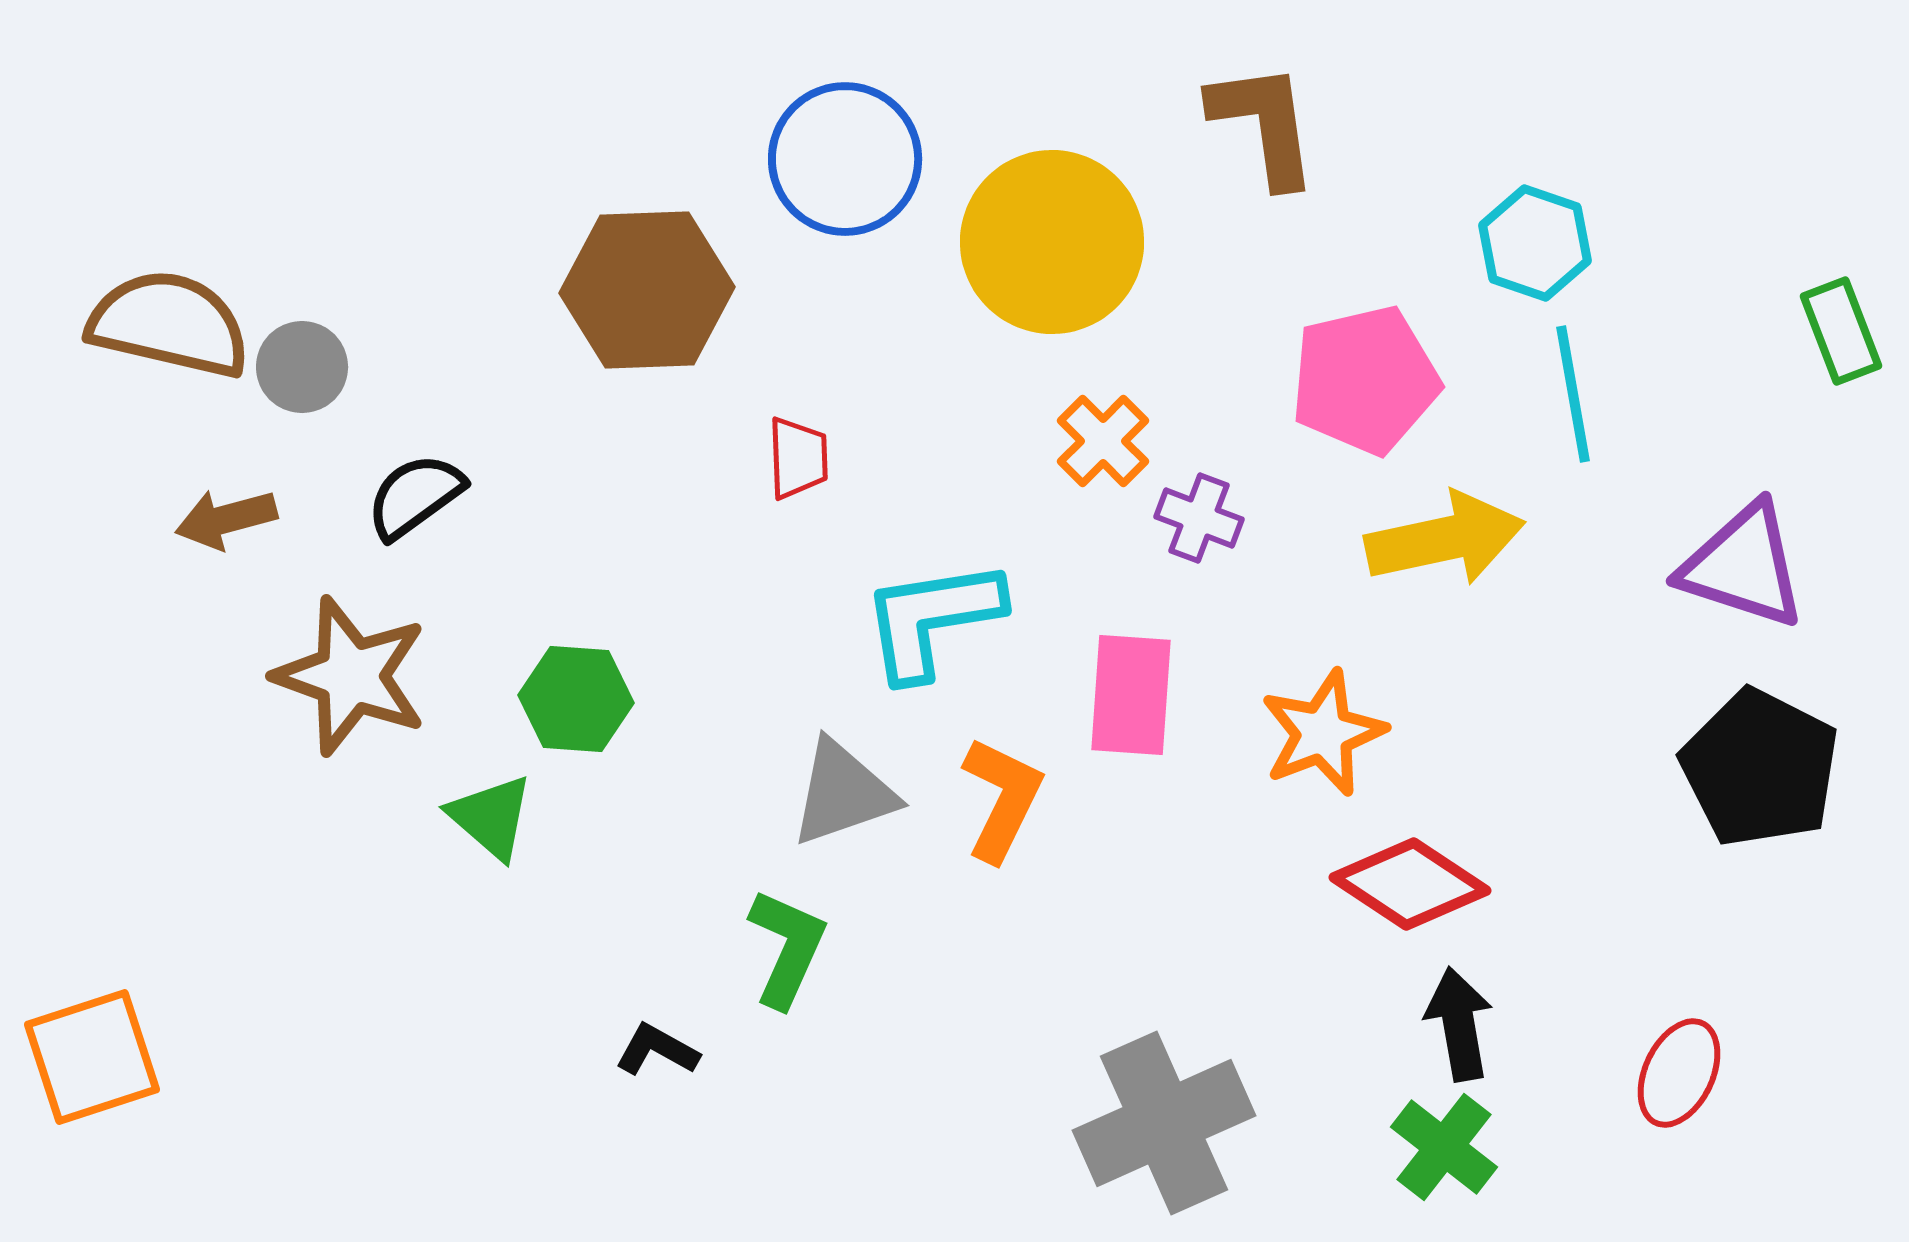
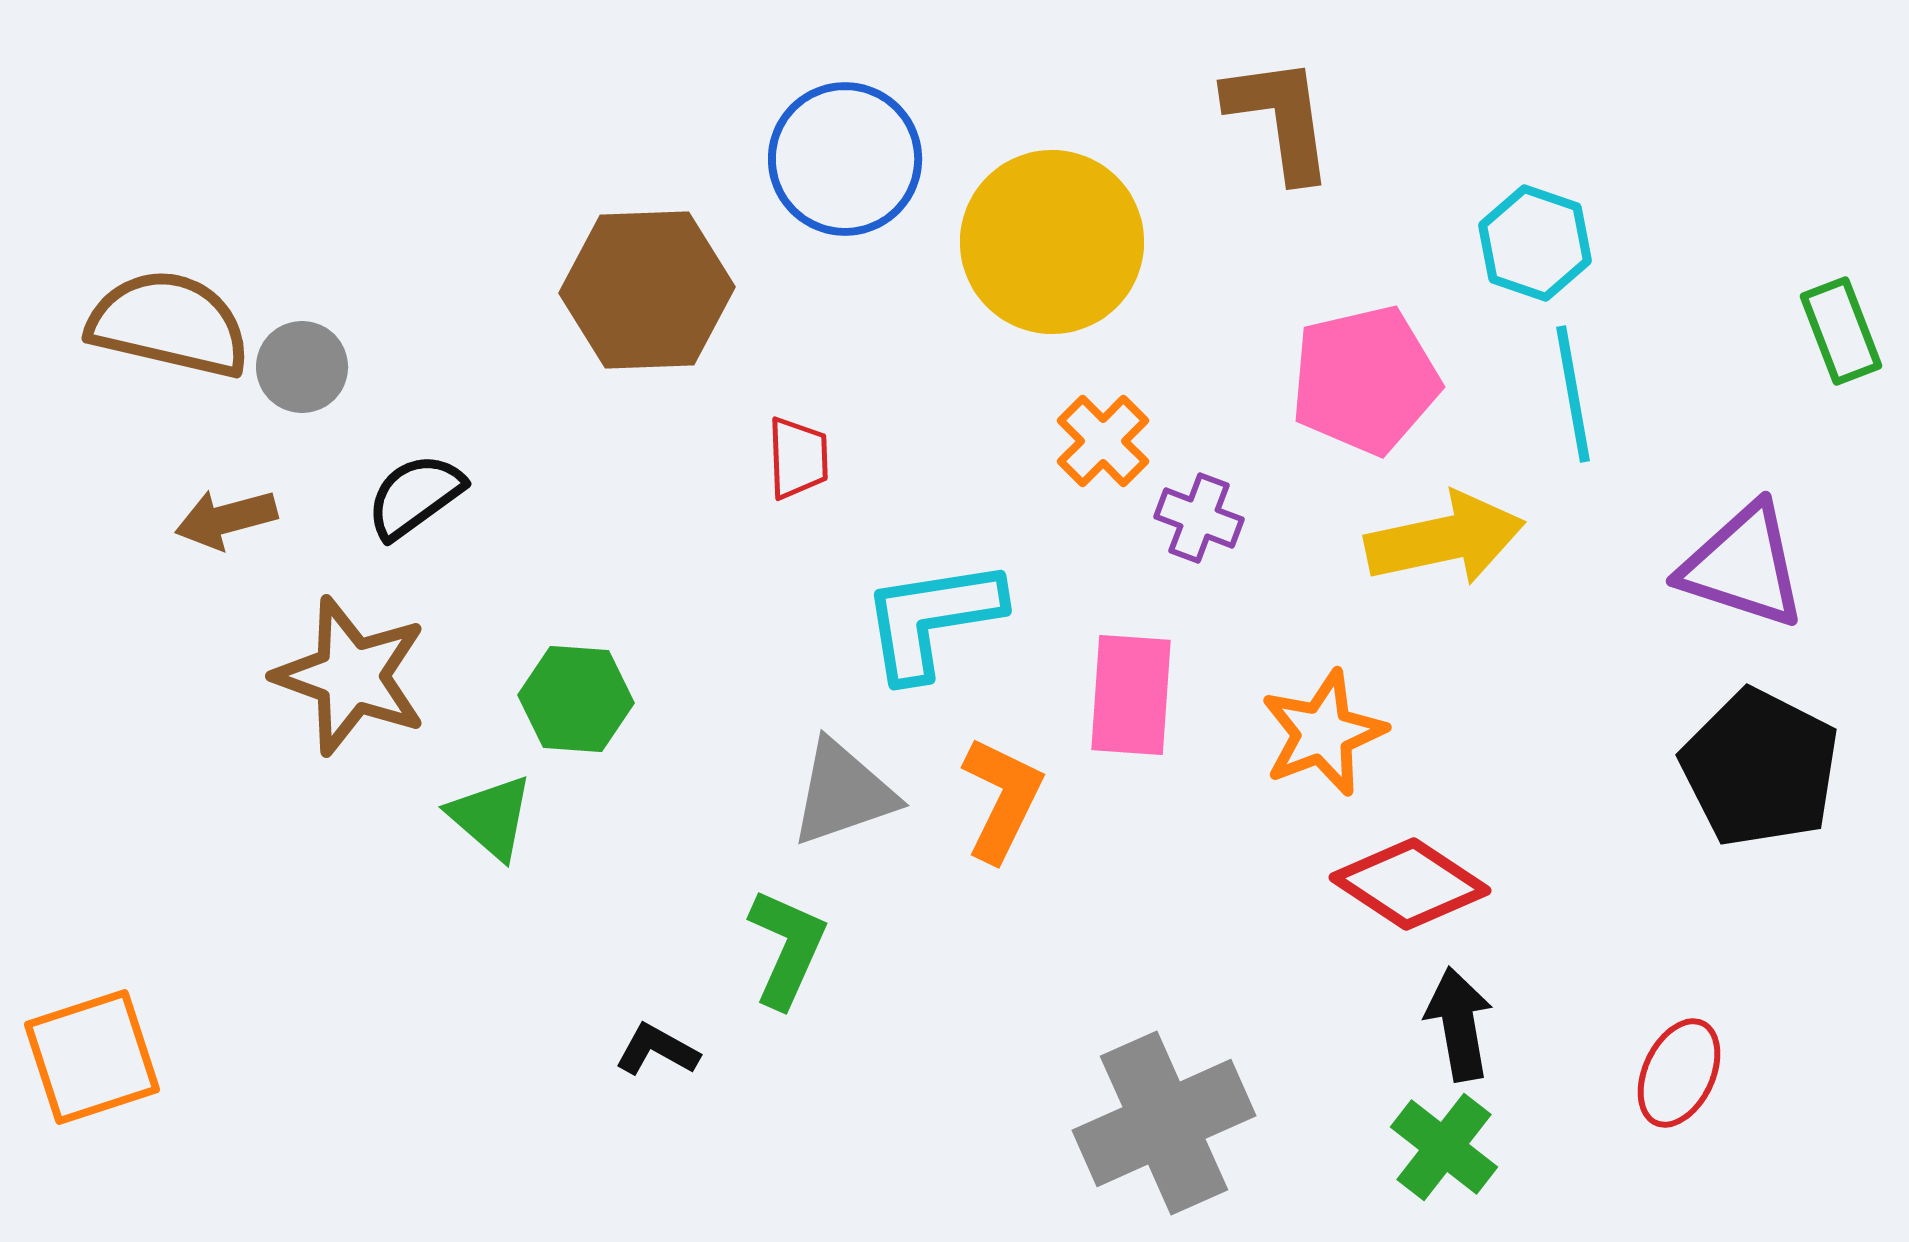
brown L-shape: moved 16 px right, 6 px up
